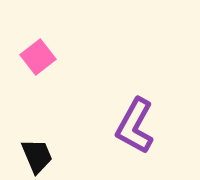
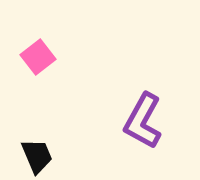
purple L-shape: moved 8 px right, 5 px up
